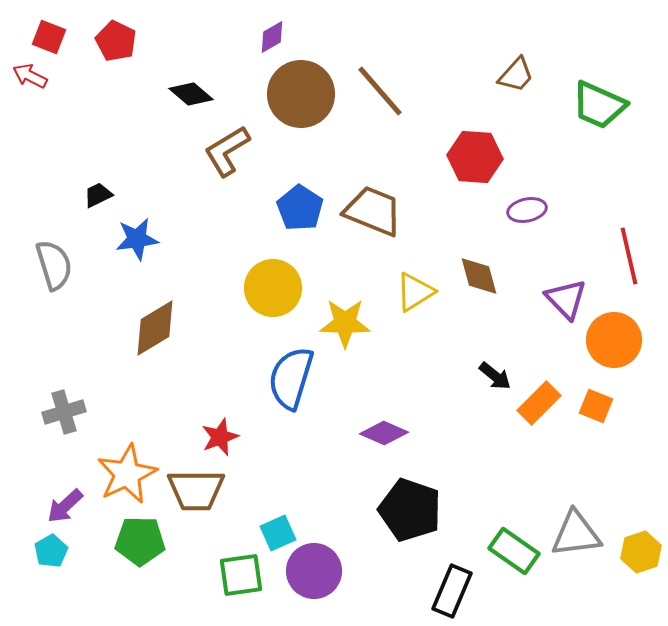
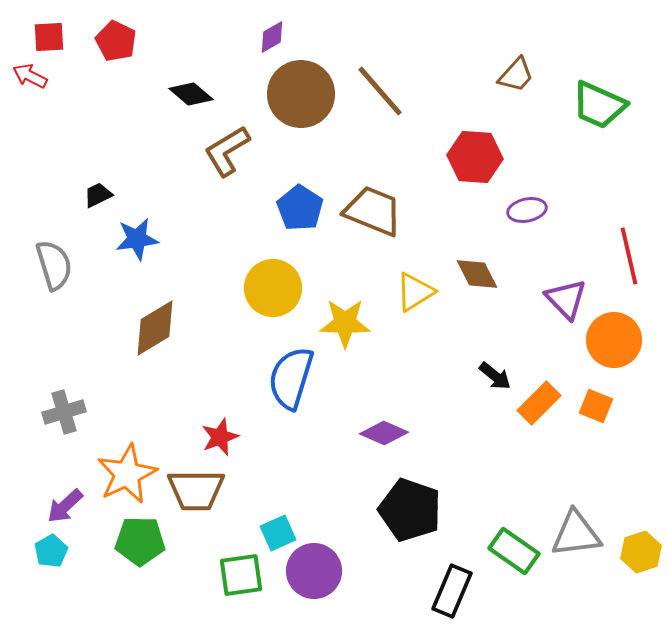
red square at (49, 37): rotated 24 degrees counterclockwise
brown diamond at (479, 276): moved 2 px left, 2 px up; rotated 12 degrees counterclockwise
